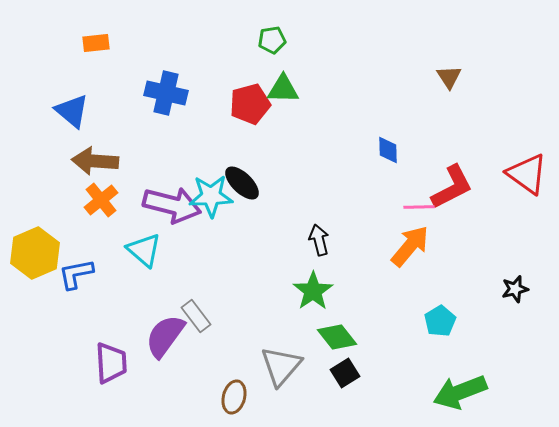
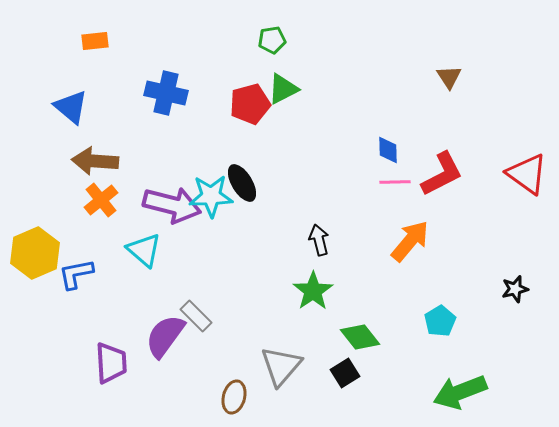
orange rectangle: moved 1 px left, 2 px up
green triangle: rotated 28 degrees counterclockwise
blue triangle: moved 1 px left, 4 px up
black ellipse: rotated 15 degrees clockwise
red L-shape: moved 10 px left, 13 px up
pink line: moved 24 px left, 25 px up
orange arrow: moved 5 px up
gray rectangle: rotated 8 degrees counterclockwise
green diamond: moved 23 px right
